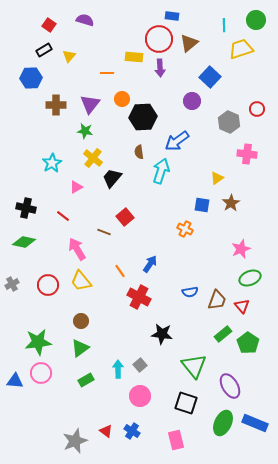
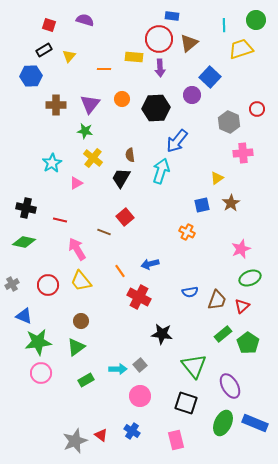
red square at (49, 25): rotated 16 degrees counterclockwise
orange line at (107, 73): moved 3 px left, 4 px up
blue hexagon at (31, 78): moved 2 px up
purple circle at (192, 101): moved 6 px up
black hexagon at (143, 117): moved 13 px right, 9 px up
blue arrow at (177, 141): rotated 15 degrees counterclockwise
brown semicircle at (139, 152): moved 9 px left, 3 px down
pink cross at (247, 154): moved 4 px left, 1 px up; rotated 12 degrees counterclockwise
black trapezoid at (112, 178): moved 9 px right; rotated 10 degrees counterclockwise
pink triangle at (76, 187): moved 4 px up
blue square at (202, 205): rotated 21 degrees counterclockwise
red line at (63, 216): moved 3 px left, 4 px down; rotated 24 degrees counterclockwise
orange cross at (185, 229): moved 2 px right, 3 px down
blue arrow at (150, 264): rotated 138 degrees counterclockwise
red triangle at (242, 306): rotated 28 degrees clockwise
green triangle at (80, 348): moved 4 px left, 1 px up
cyan arrow at (118, 369): rotated 90 degrees clockwise
blue triangle at (15, 381): moved 9 px right, 65 px up; rotated 18 degrees clockwise
red triangle at (106, 431): moved 5 px left, 4 px down
